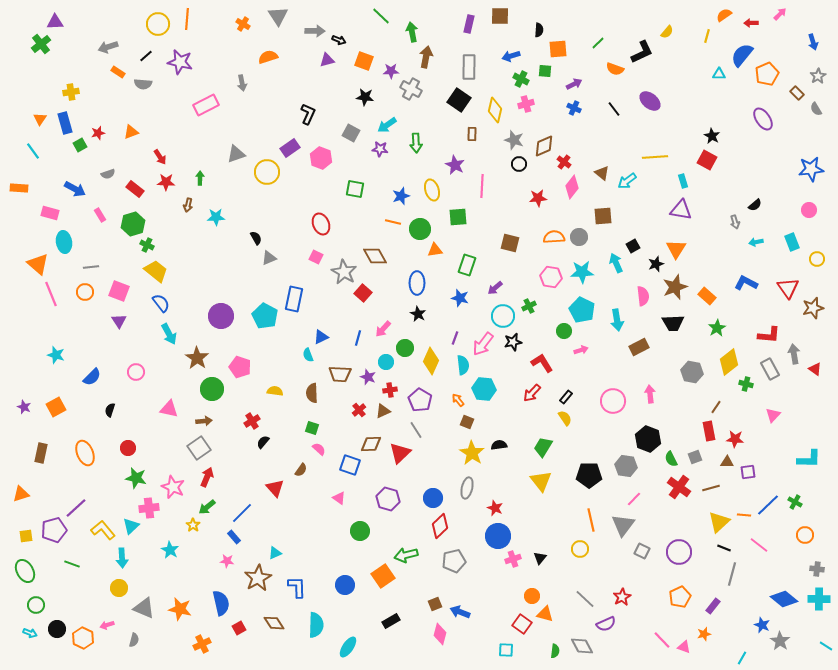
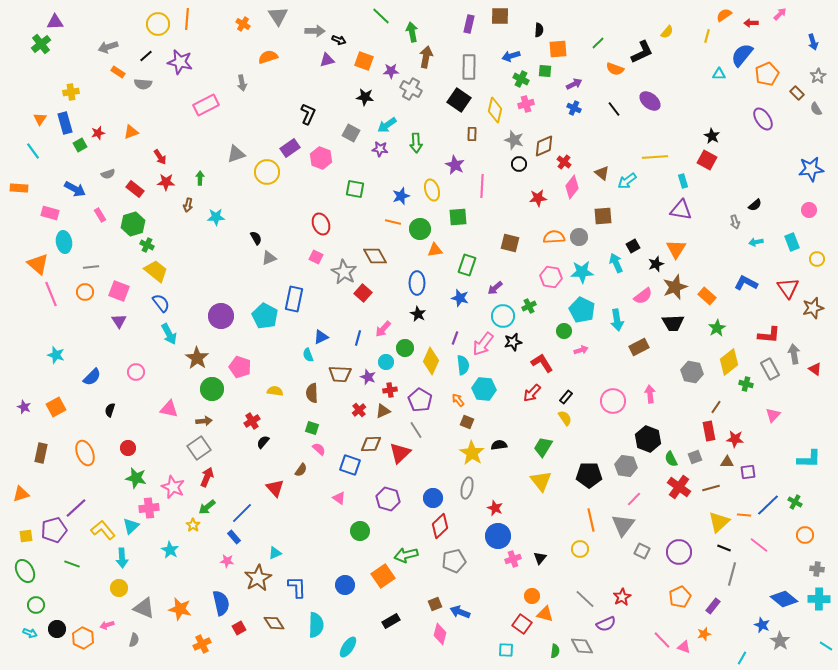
pink semicircle at (643, 296): rotated 60 degrees clockwise
